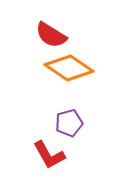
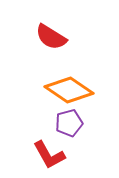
red semicircle: moved 2 px down
orange diamond: moved 22 px down
